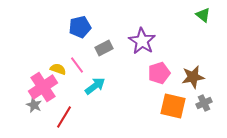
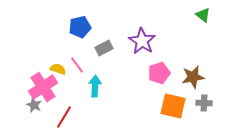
cyan arrow: rotated 50 degrees counterclockwise
gray cross: rotated 28 degrees clockwise
